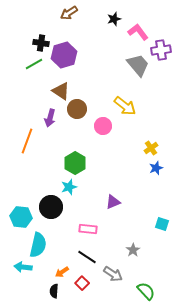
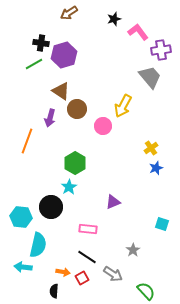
gray trapezoid: moved 12 px right, 12 px down
yellow arrow: moved 2 px left; rotated 80 degrees clockwise
cyan star: rotated 14 degrees counterclockwise
orange arrow: moved 1 px right; rotated 136 degrees counterclockwise
red square: moved 5 px up; rotated 16 degrees clockwise
